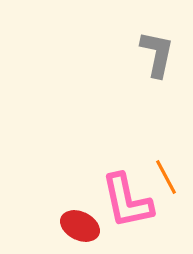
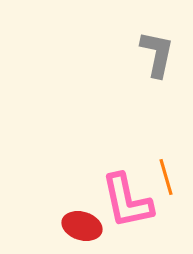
orange line: rotated 12 degrees clockwise
red ellipse: moved 2 px right; rotated 9 degrees counterclockwise
